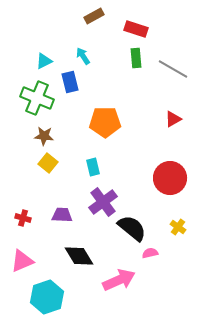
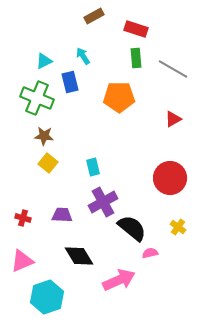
orange pentagon: moved 14 px right, 25 px up
purple cross: rotated 8 degrees clockwise
